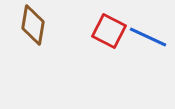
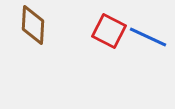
brown diamond: rotated 6 degrees counterclockwise
